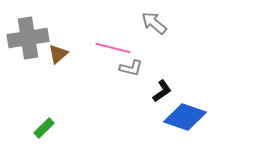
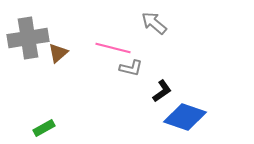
brown triangle: moved 1 px up
green rectangle: rotated 15 degrees clockwise
